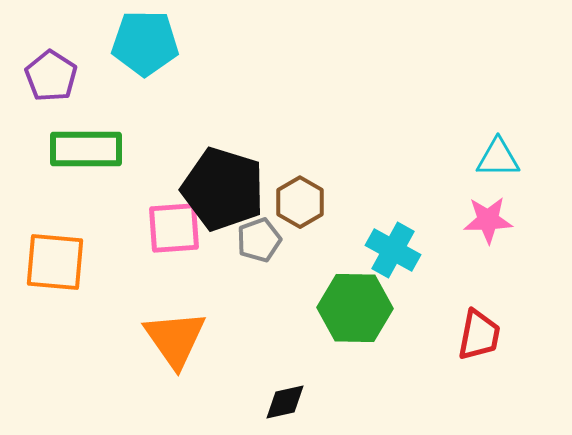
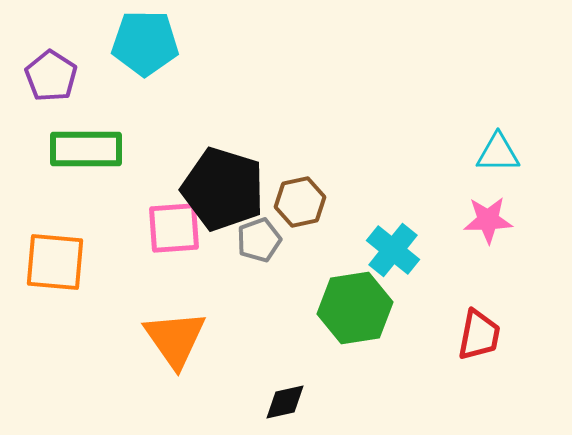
cyan triangle: moved 5 px up
brown hexagon: rotated 18 degrees clockwise
cyan cross: rotated 10 degrees clockwise
green hexagon: rotated 10 degrees counterclockwise
